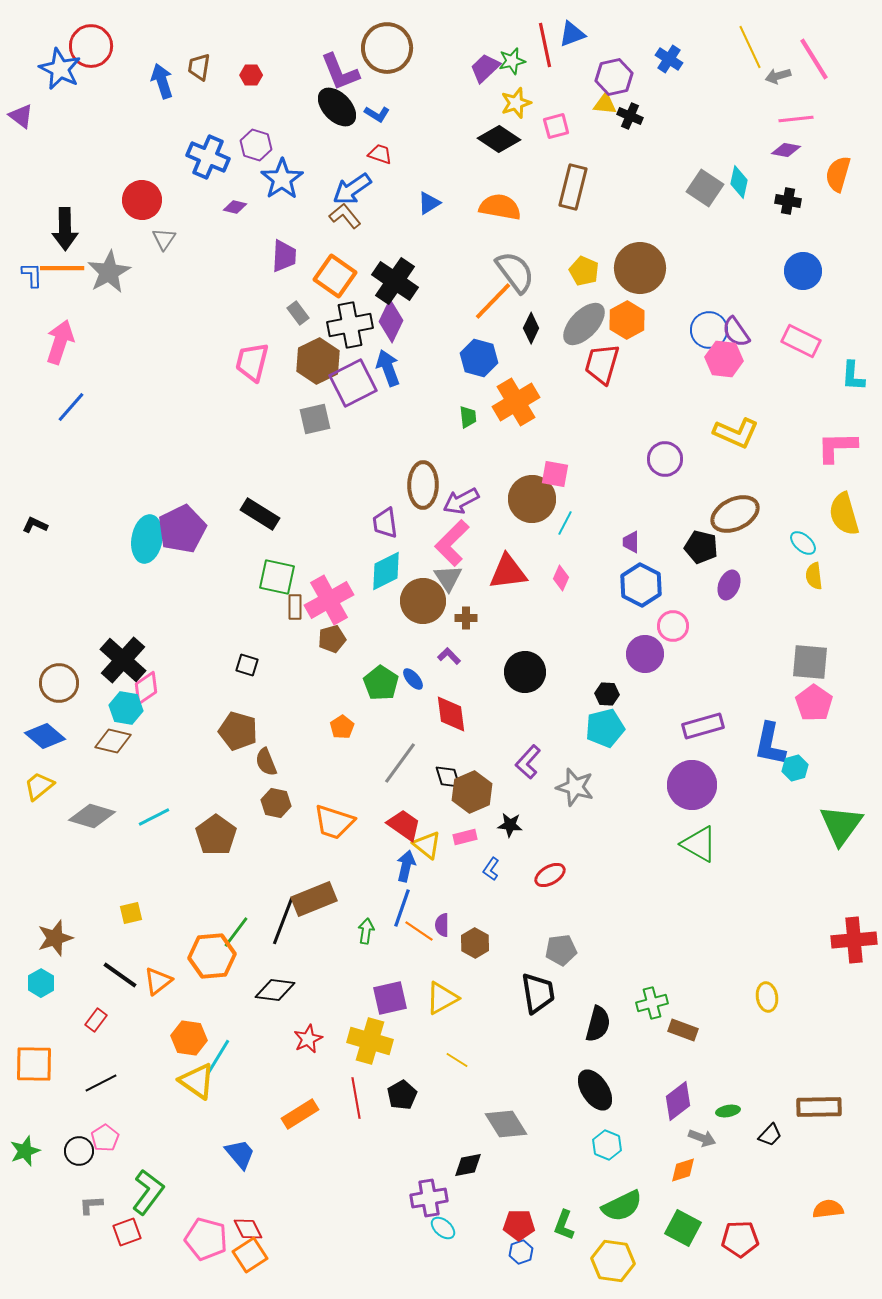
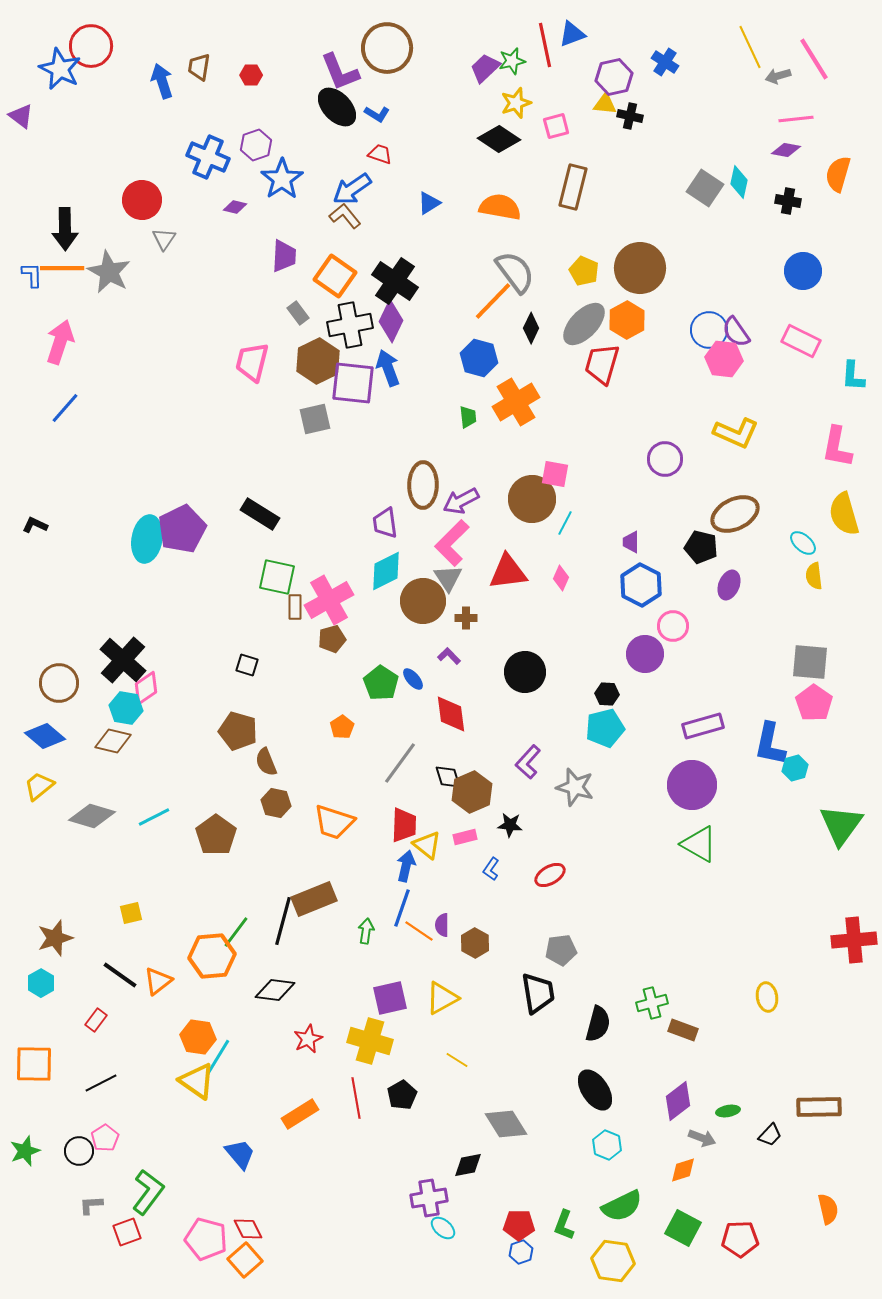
blue cross at (669, 59): moved 4 px left, 3 px down
black cross at (630, 116): rotated 10 degrees counterclockwise
purple hexagon at (256, 145): rotated 24 degrees clockwise
gray star at (109, 272): rotated 15 degrees counterclockwise
purple square at (353, 383): rotated 33 degrees clockwise
blue line at (71, 407): moved 6 px left, 1 px down
pink L-shape at (837, 447): rotated 78 degrees counterclockwise
red trapezoid at (404, 825): rotated 57 degrees clockwise
black line at (283, 921): rotated 6 degrees counterclockwise
orange hexagon at (189, 1038): moved 9 px right, 1 px up
orange semicircle at (828, 1209): rotated 84 degrees clockwise
orange square at (250, 1255): moved 5 px left, 5 px down; rotated 8 degrees counterclockwise
